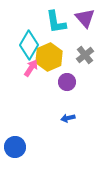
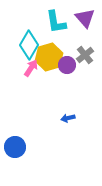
yellow hexagon: rotated 8 degrees clockwise
purple circle: moved 17 px up
